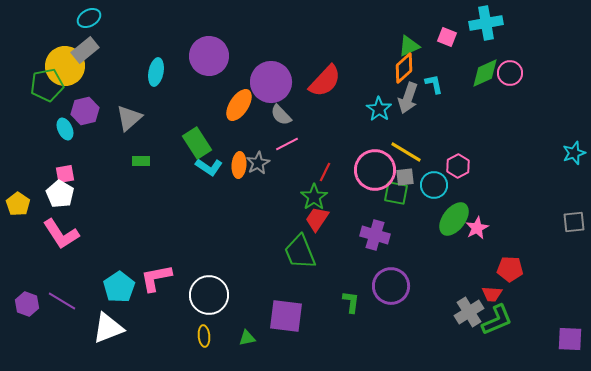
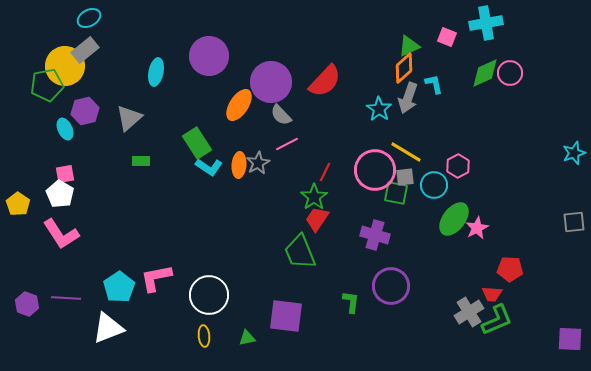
purple line at (62, 301): moved 4 px right, 3 px up; rotated 28 degrees counterclockwise
